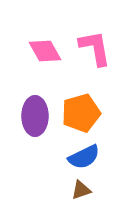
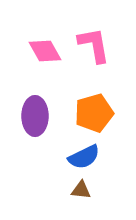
pink L-shape: moved 1 px left, 3 px up
orange pentagon: moved 13 px right
brown triangle: rotated 25 degrees clockwise
